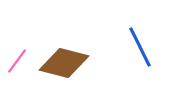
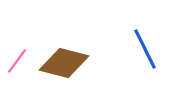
blue line: moved 5 px right, 2 px down
